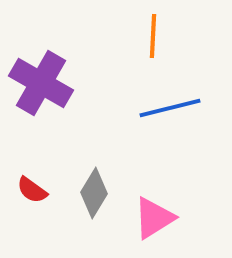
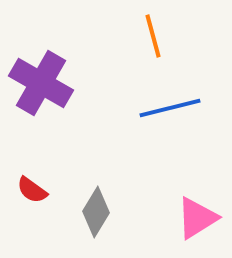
orange line: rotated 18 degrees counterclockwise
gray diamond: moved 2 px right, 19 px down
pink triangle: moved 43 px right
